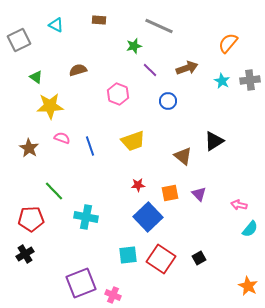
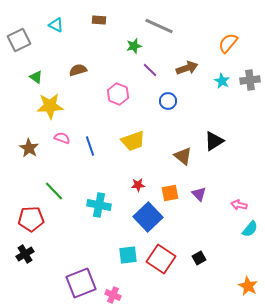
cyan cross: moved 13 px right, 12 px up
